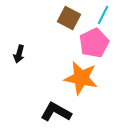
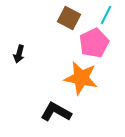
cyan line: moved 3 px right
